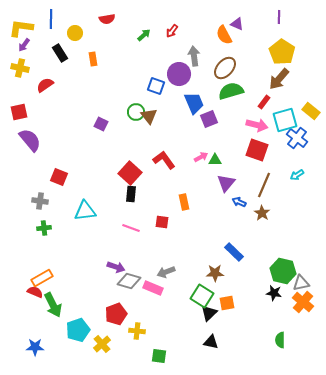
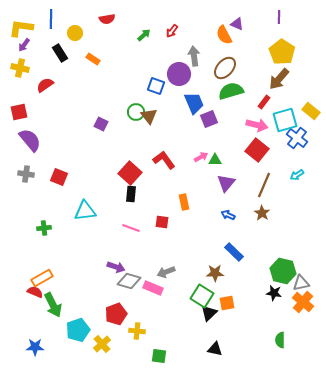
orange rectangle at (93, 59): rotated 48 degrees counterclockwise
red square at (257, 150): rotated 20 degrees clockwise
gray cross at (40, 201): moved 14 px left, 27 px up
blue arrow at (239, 202): moved 11 px left, 13 px down
black triangle at (211, 342): moved 4 px right, 7 px down
